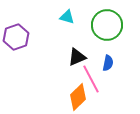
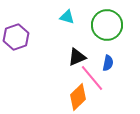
pink line: moved 1 px right, 1 px up; rotated 12 degrees counterclockwise
